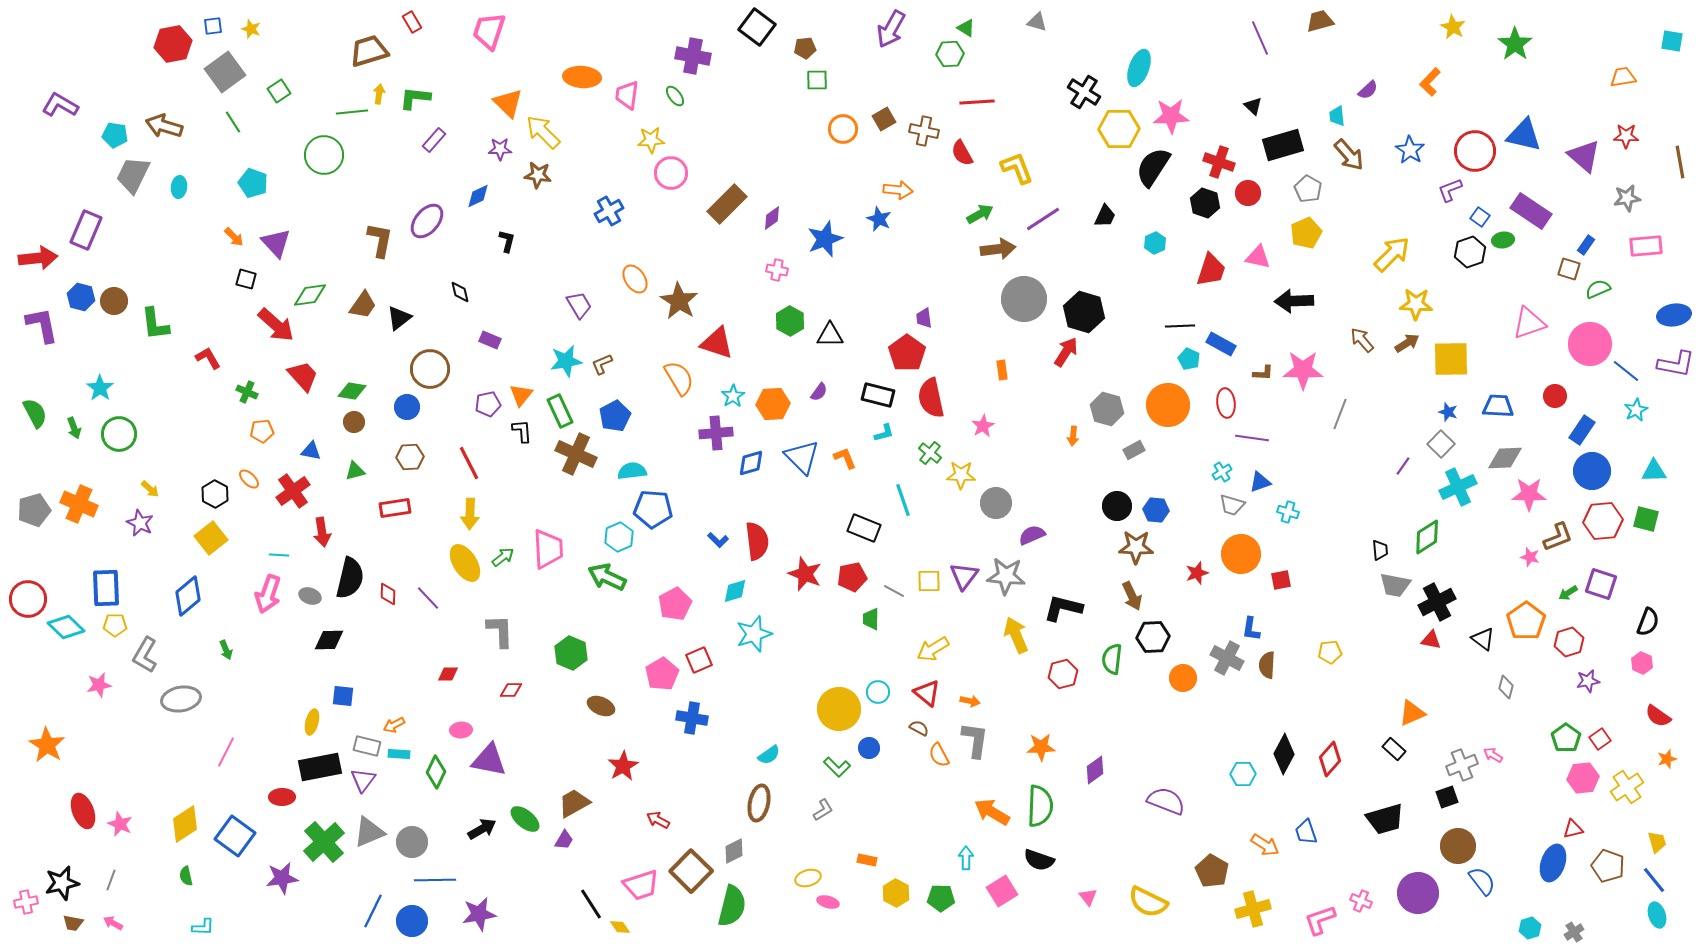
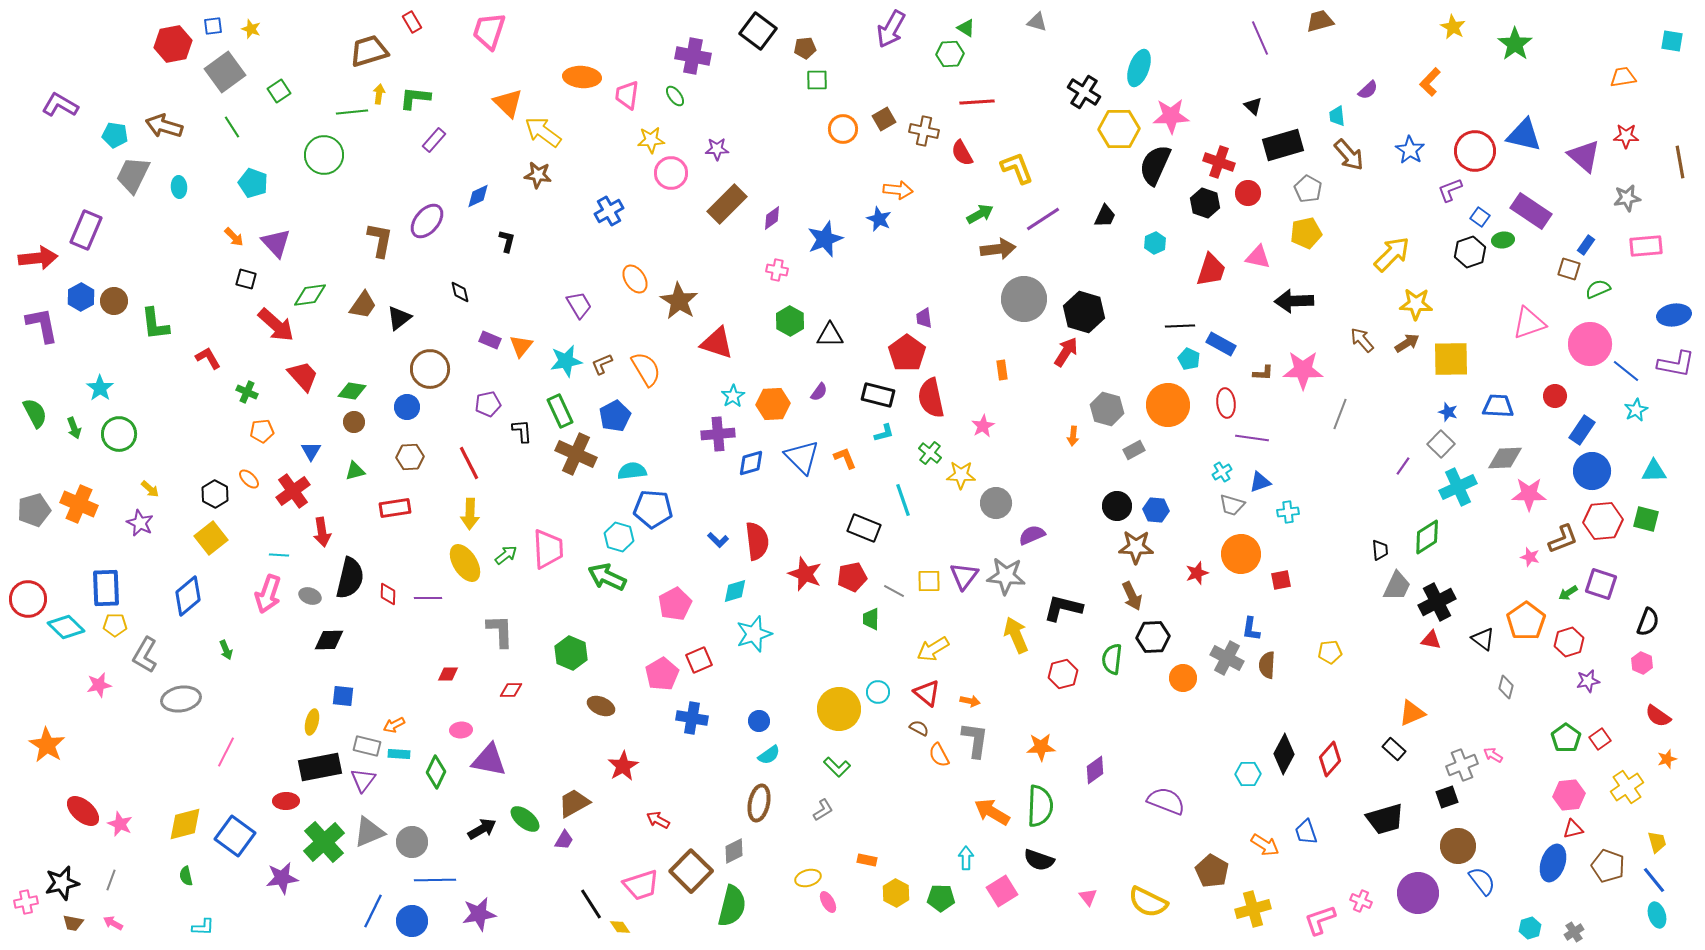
black square at (757, 27): moved 1 px right, 4 px down
green line at (233, 122): moved 1 px left, 5 px down
yellow arrow at (543, 132): rotated 9 degrees counterclockwise
purple star at (500, 149): moved 217 px right
black semicircle at (1153, 167): moved 2 px right, 2 px up; rotated 9 degrees counterclockwise
cyan ellipse at (179, 187): rotated 10 degrees counterclockwise
yellow pentagon at (1306, 233): rotated 12 degrees clockwise
blue hexagon at (81, 297): rotated 16 degrees clockwise
orange semicircle at (679, 378): moved 33 px left, 9 px up
orange triangle at (521, 395): moved 49 px up
purple cross at (716, 433): moved 2 px right, 1 px down
blue triangle at (311, 451): rotated 50 degrees clockwise
cyan cross at (1288, 512): rotated 25 degrees counterclockwise
cyan hexagon at (619, 537): rotated 20 degrees counterclockwise
brown L-shape at (1558, 537): moved 5 px right, 2 px down
green arrow at (503, 557): moved 3 px right, 2 px up
gray trapezoid at (1395, 585): moved 2 px right, 1 px down; rotated 76 degrees counterclockwise
purple line at (428, 598): rotated 48 degrees counterclockwise
blue circle at (869, 748): moved 110 px left, 27 px up
cyan hexagon at (1243, 774): moved 5 px right
pink hexagon at (1583, 778): moved 14 px left, 17 px down
red ellipse at (282, 797): moved 4 px right, 4 px down
red ellipse at (83, 811): rotated 28 degrees counterclockwise
yellow diamond at (185, 824): rotated 18 degrees clockwise
pink ellipse at (828, 902): rotated 45 degrees clockwise
